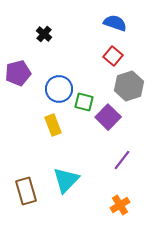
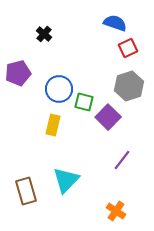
red square: moved 15 px right, 8 px up; rotated 24 degrees clockwise
yellow rectangle: rotated 35 degrees clockwise
orange cross: moved 4 px left, 6 px down; rotated 24 degrees counterclockwise
